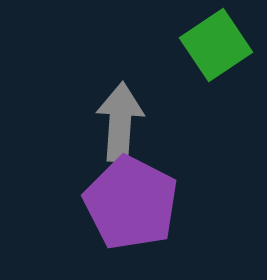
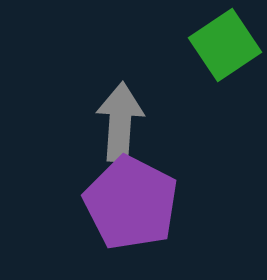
green square: moved 9 px right
